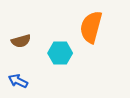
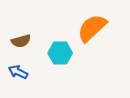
orange semicircle: moved 1 px right, 1 px down; rotated 32 degrees clockwise
blue arrow: moved 9 px up
